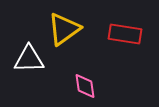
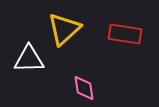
yellow triangle: rotated 6 degrees counterclockwise
pink diamond: moved 1 px left, 2 px down
